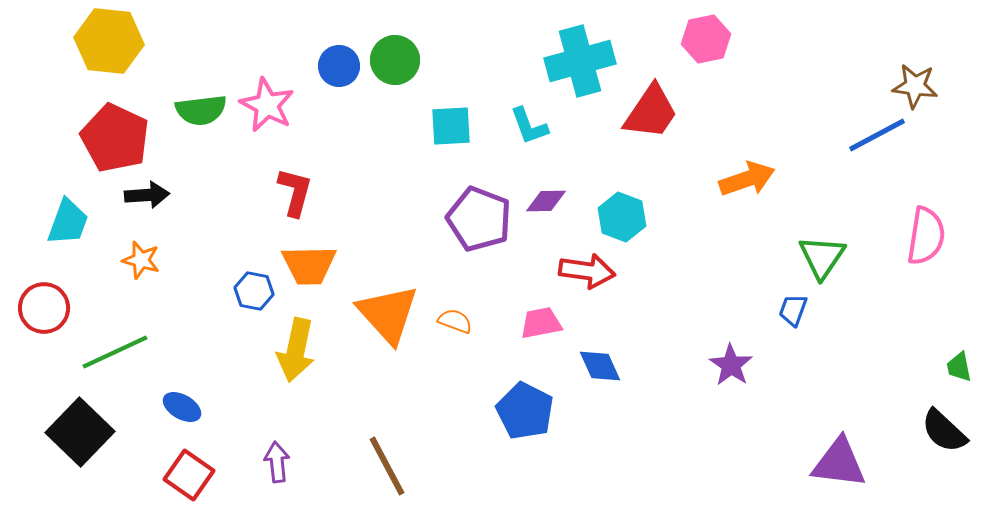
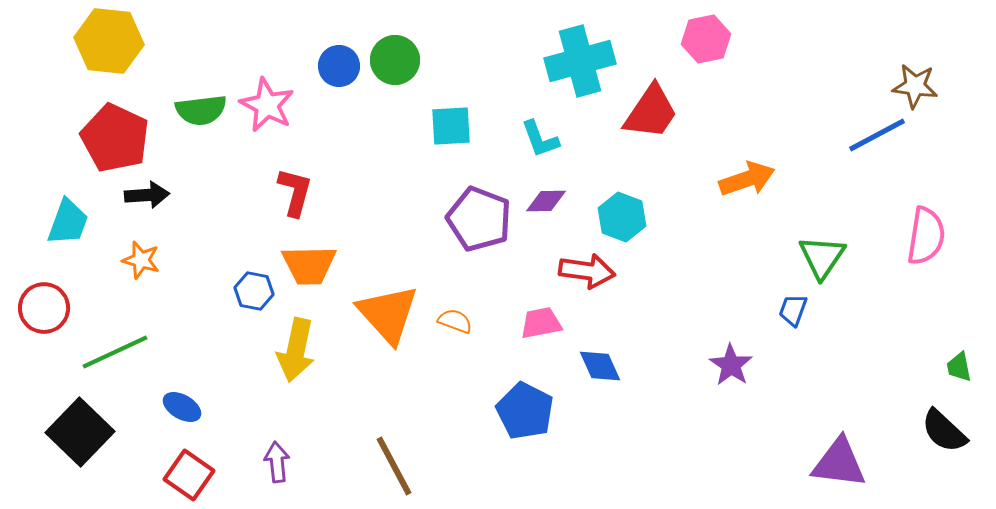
cyan L-shape at (529, 126): moved 11 px right, 13 px down
brown line at (387, 466): moved 7 px right
